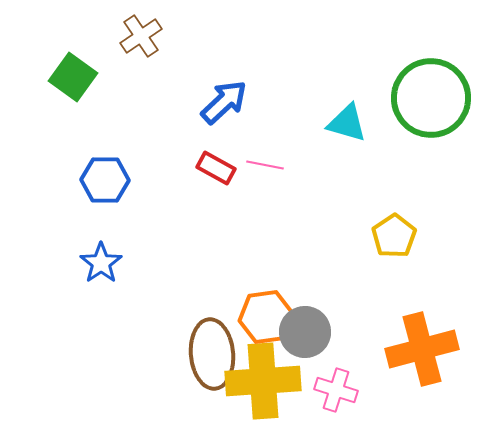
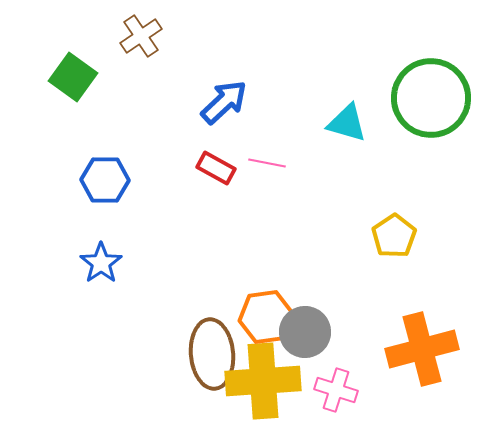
pink line: moved 2 px right, 2 px up
